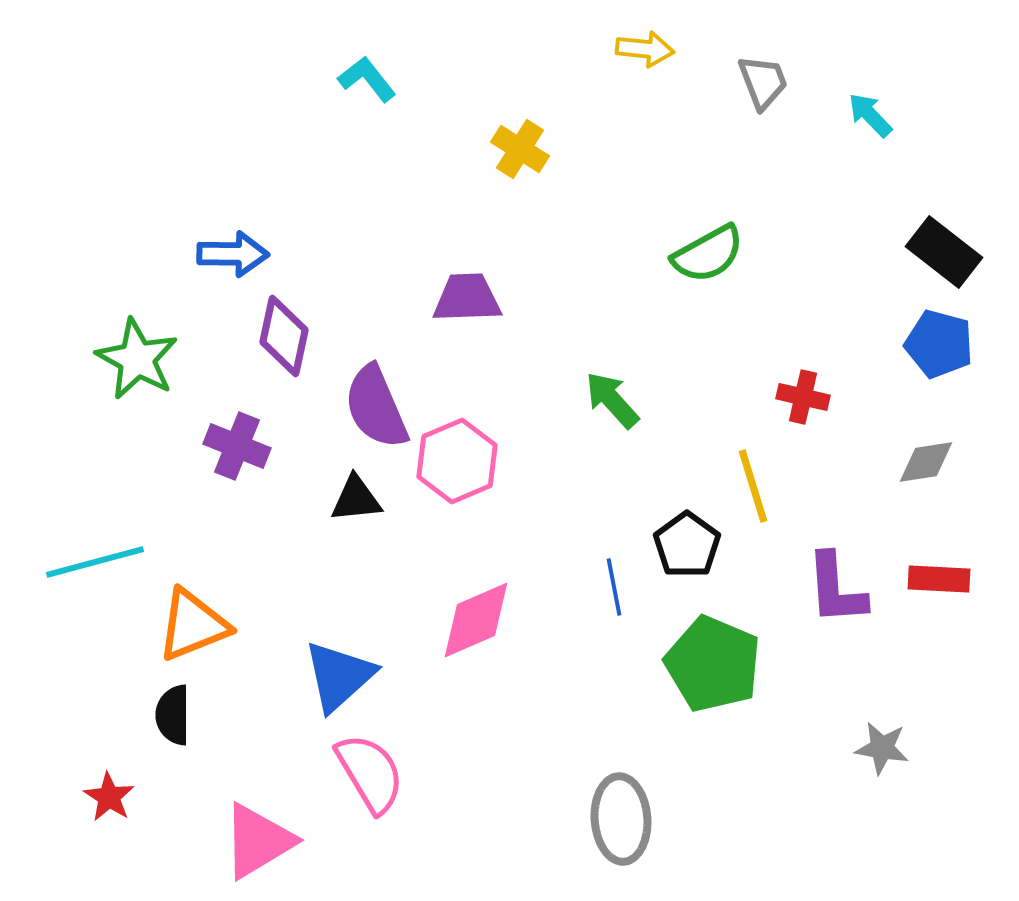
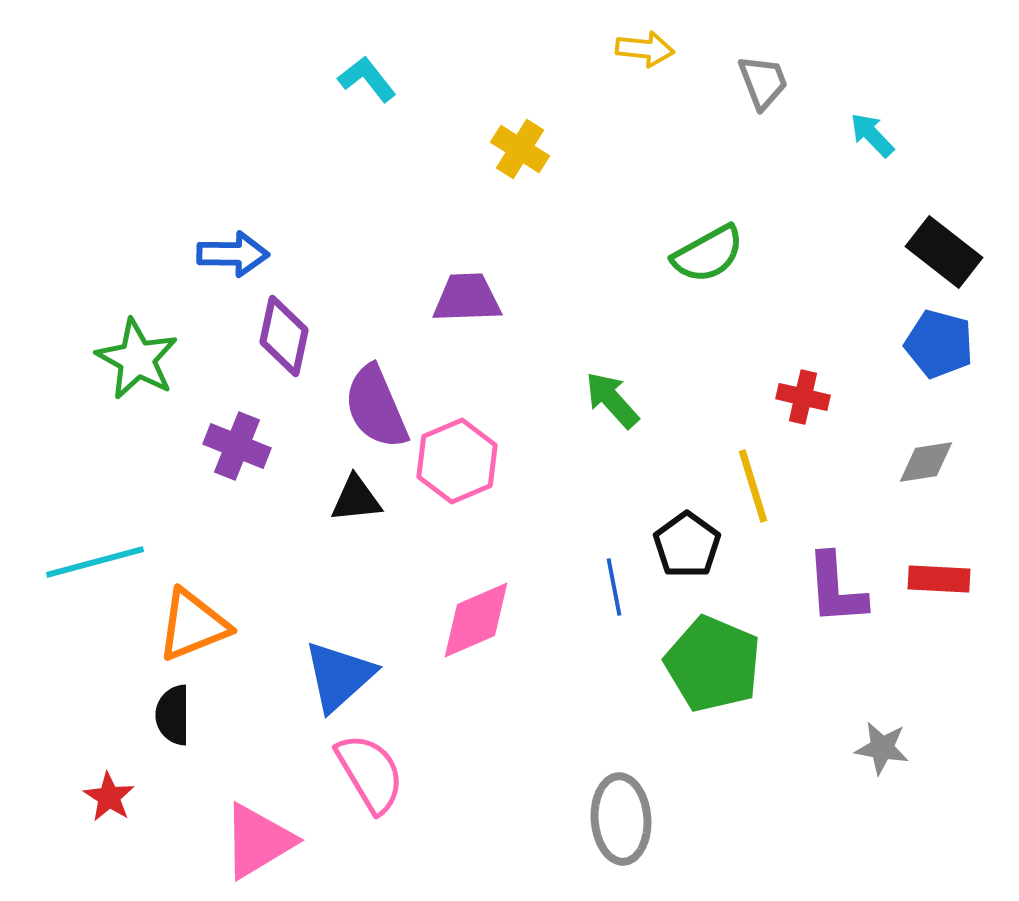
cyan arrow: moved 2 px right, 20 px down
